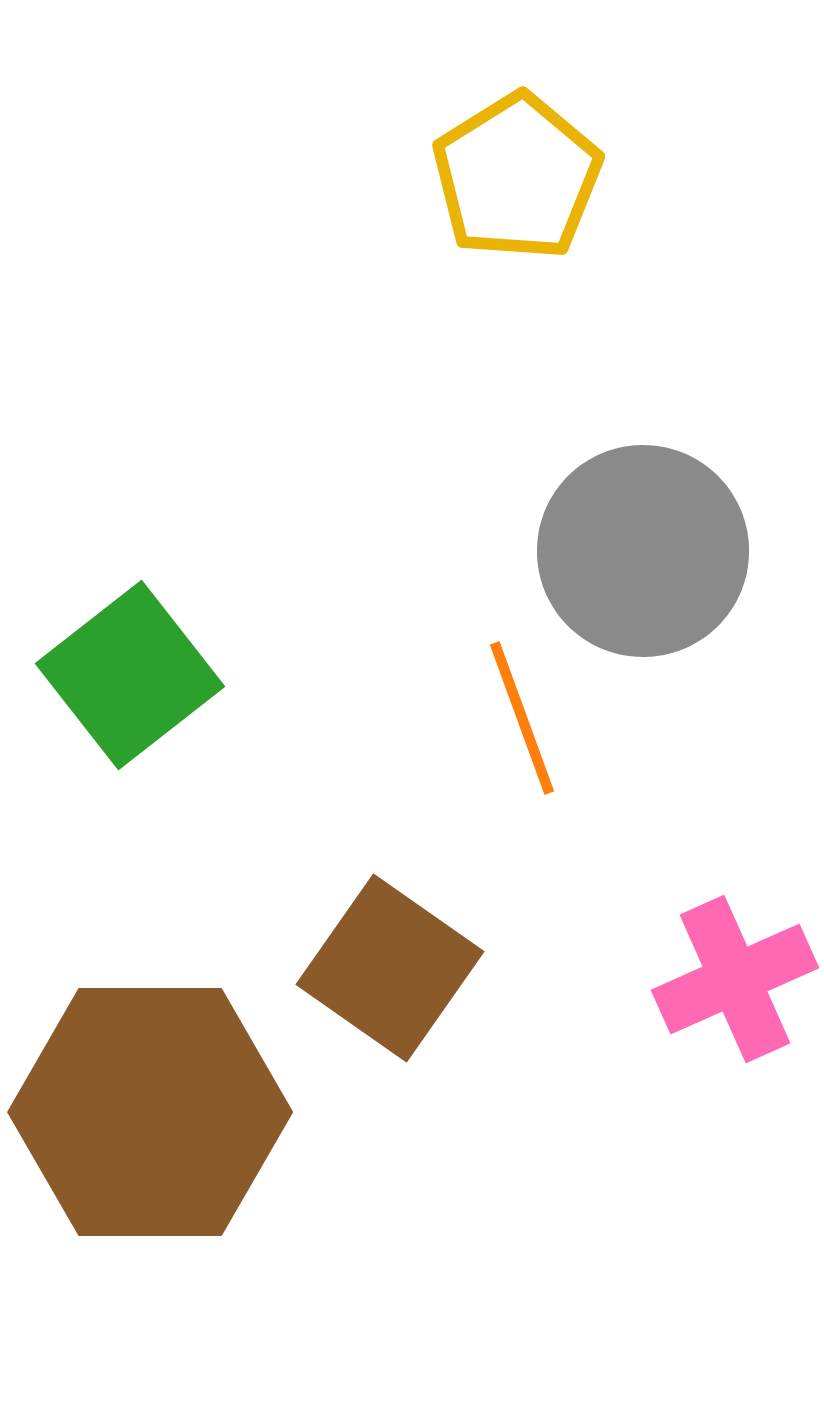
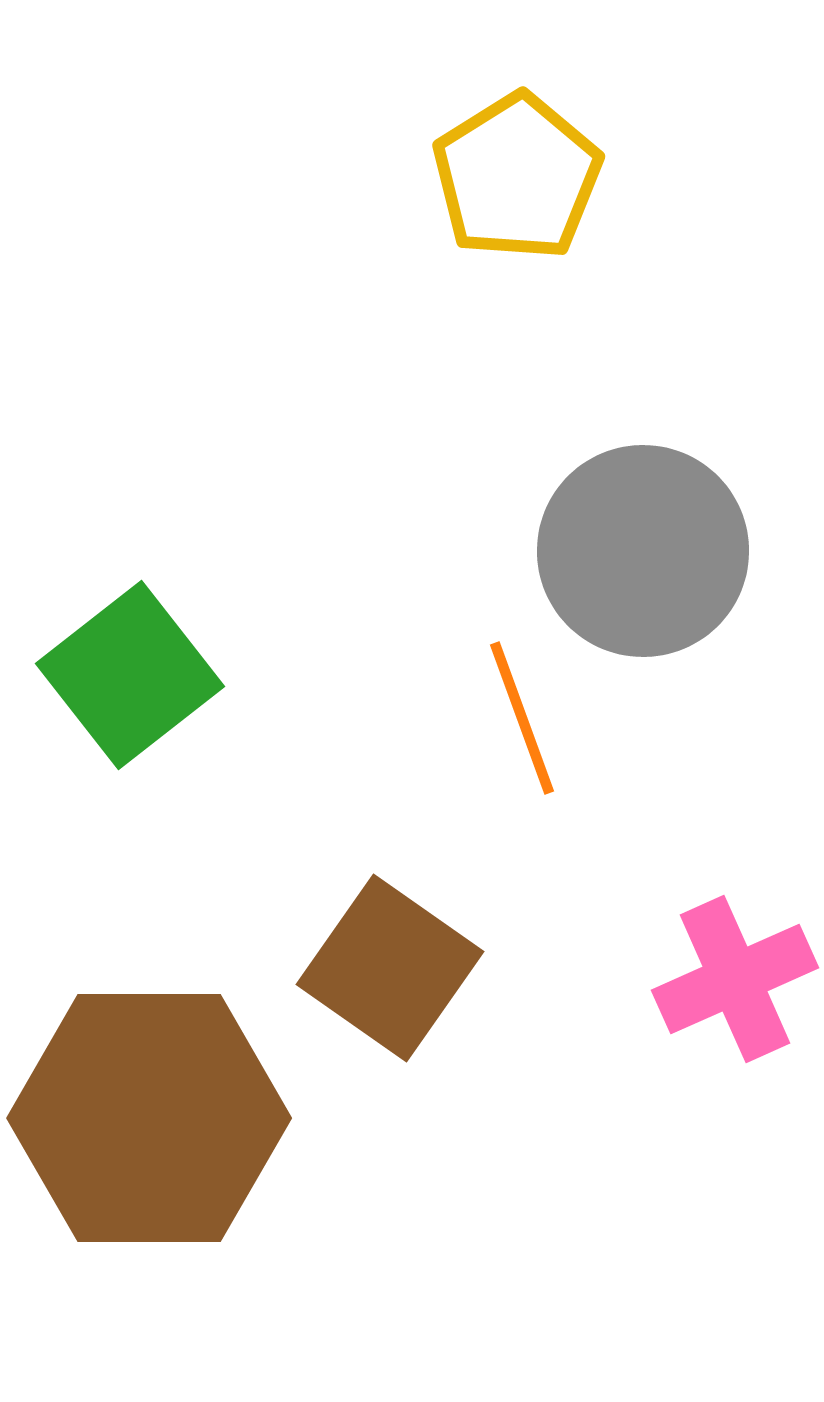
brown hexagon: moved 1 px left, 6 px down
